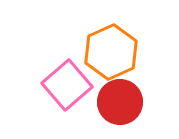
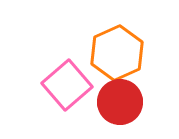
orange hexagon: moved 6 px right, 1 px down
